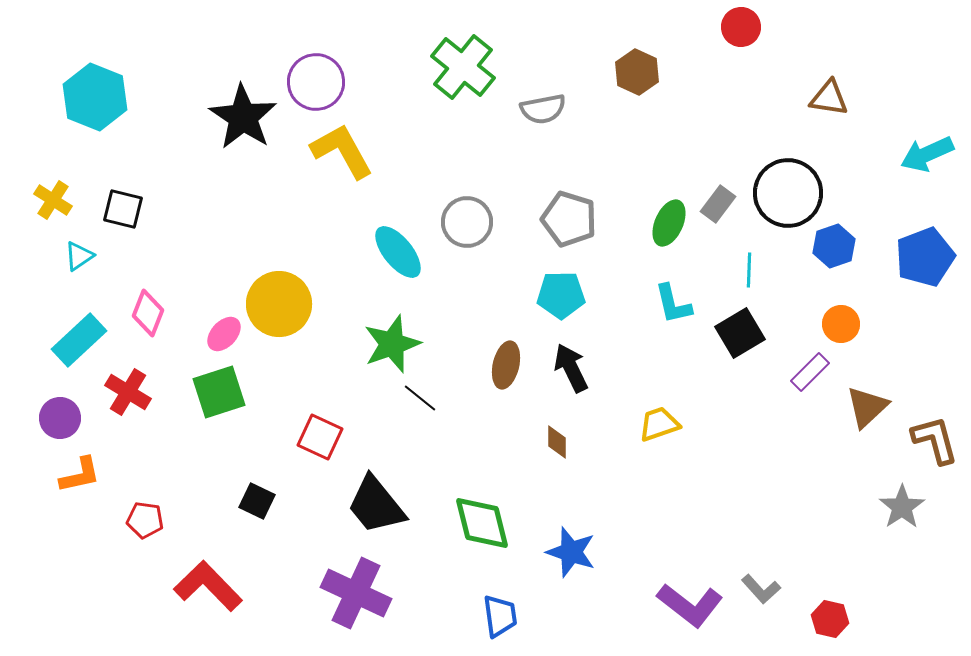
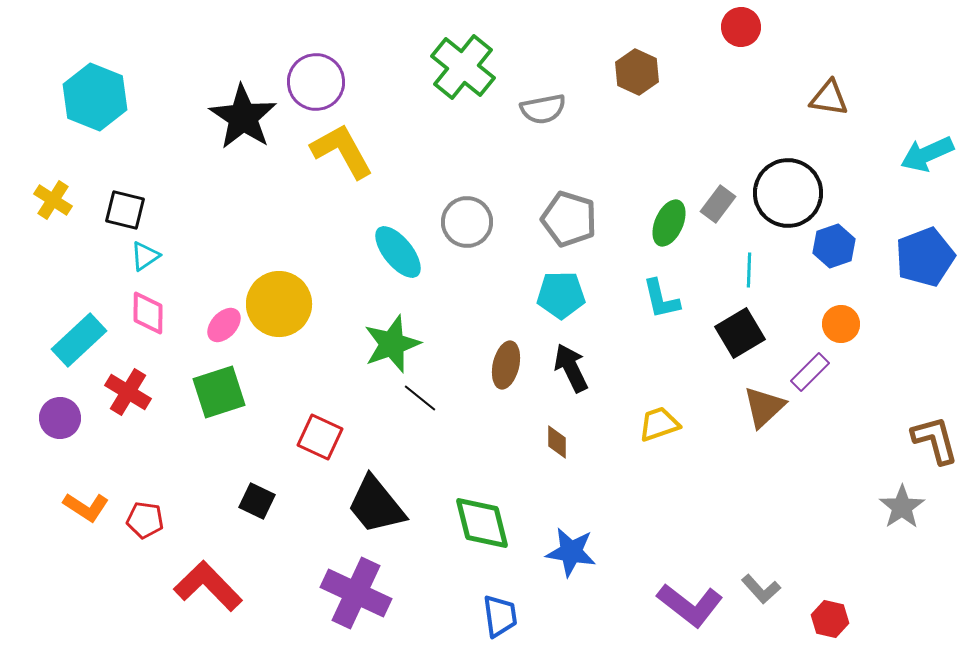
black square at (123, 209): moved 2 px right, 1 px down
cyan triangle at (79, 256): moved 66 px right
cyan L-shape at (673, 304): moved 12 px left, 5 px up
pink diamond at (148, 313): rotated 21 degrees counterclockwise
pink ellipse at (224, 334): moved 9 px up
brown triangle at (867, 407): moved 103 px left
orange L-shape at (80, 475): moved 6 px right, 32 px down; rotated 45 degrees clockwise
blue star at (571, 552): rotated 9 degrees counterclockwise
